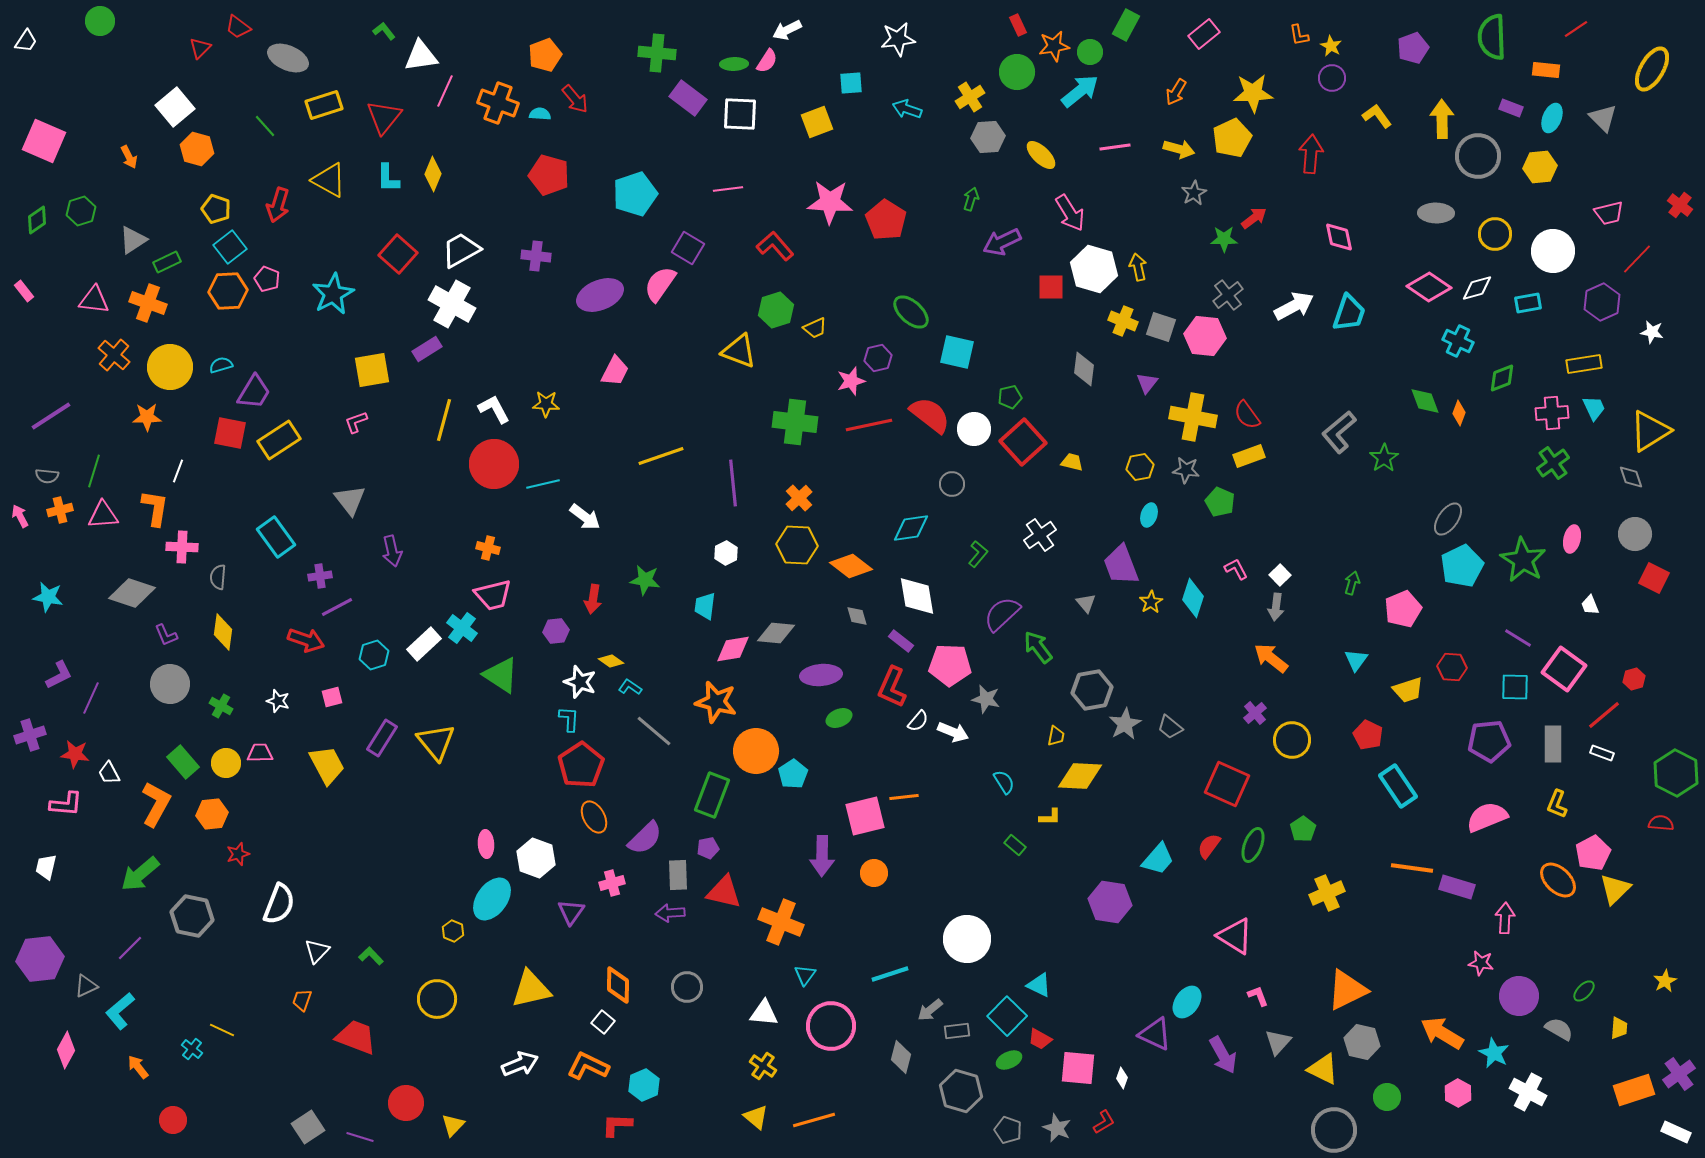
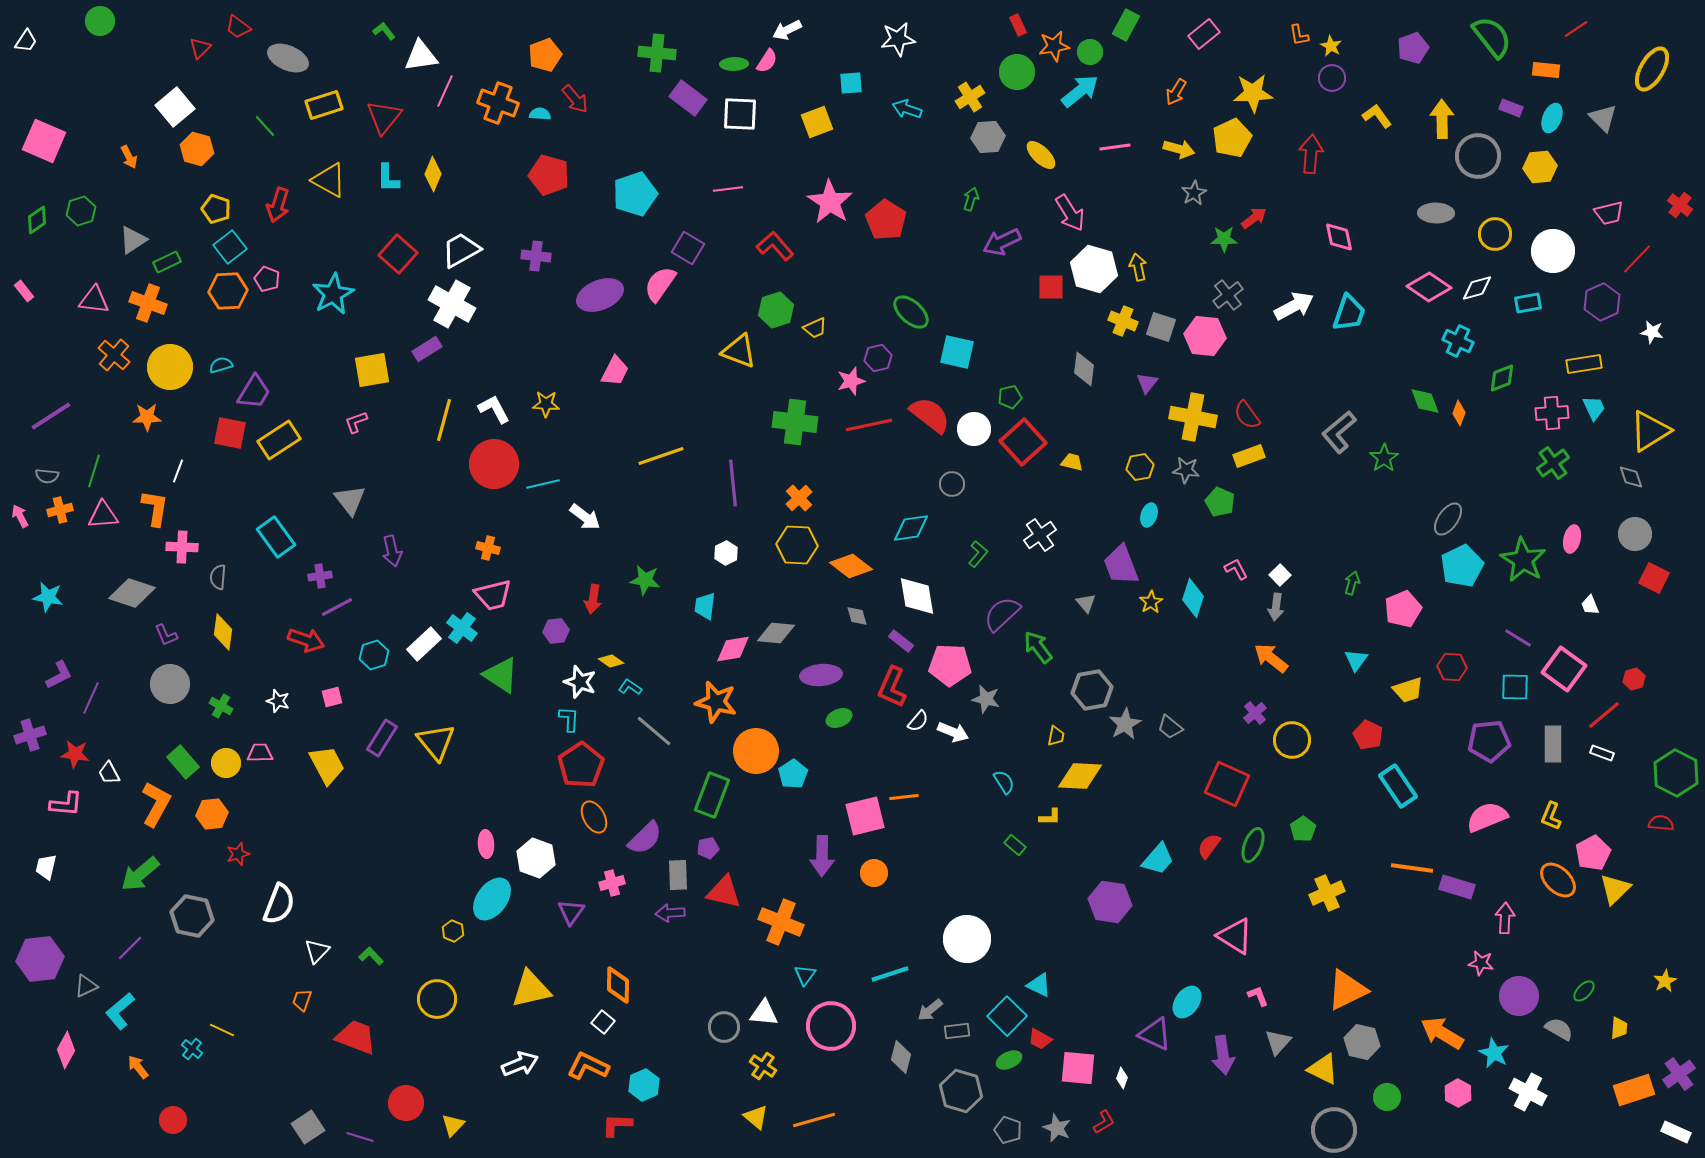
green semicircle at (1492, 37): rotated 144 degrees clockwise
pink star at (830, 202): rotated 30 degrees clockwise
yellow L-shape at (1557, 804): moved 6 px left, 12 px down
gray circle at (687, 987): moved 37 px right, 40 px down
purple arrow at (1223, 1055): rotated 21 degrees clockwise
